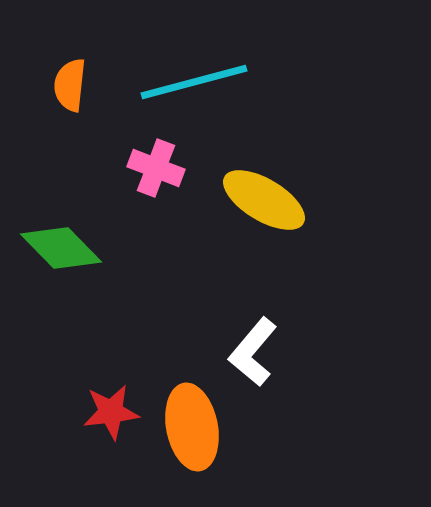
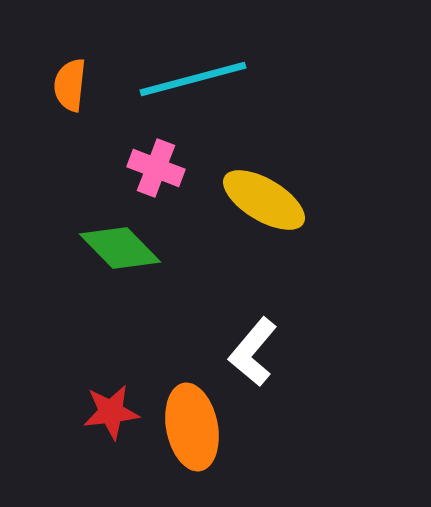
cyan line: moved 1 px left, 3 px up
green diamond: moved 59 px right
